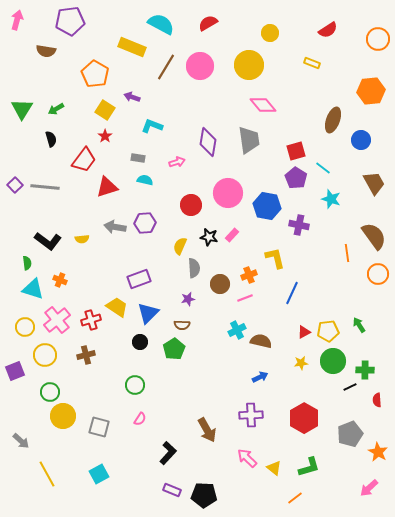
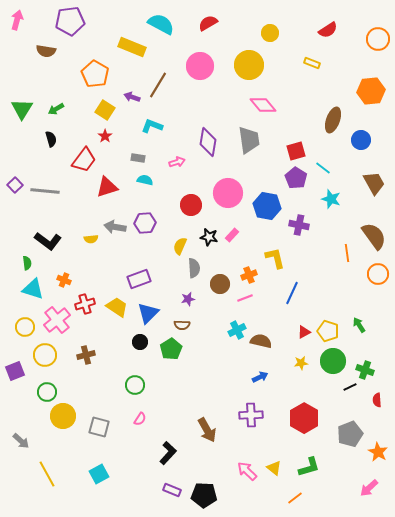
brown line at (166, 67): moved 8 px left, 18 px down
gray line at (45, 187): moved 4 px down
yellow semicircle at (82, 239): moved 9 px right
orange cross at (60, 280): moved 4 px right
red cross at (91, 320): moved 6 px left, 16 px up
yellow pentagon at (328, 331): rotated 25 degrees clockwise
green pentagon at (174, 349): moved 3 px left
green cross at (365, 370): rotated 18 degrees clockwise
green circle at (50, 392): moved 3 px left
pink arrow at (247, 458): moved 13 px down
